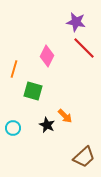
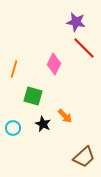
pink diamond: moved 7 px right, 8 px down
green square: moved 5 px down
black star: moved 4 px left, 1 px up
